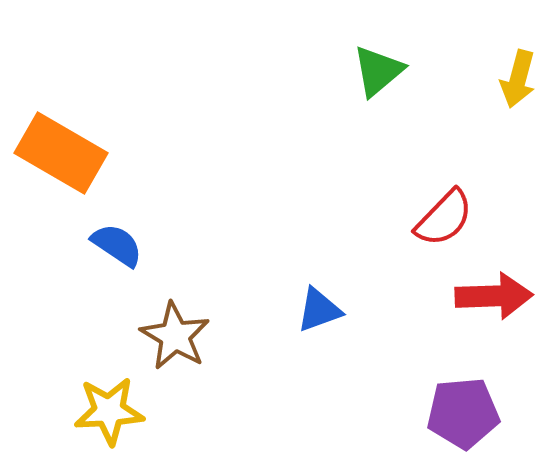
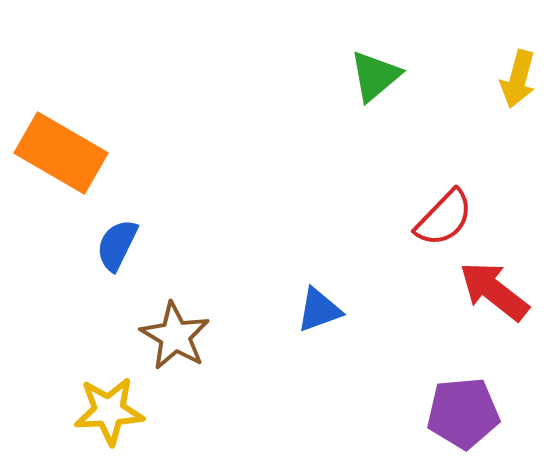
green triangle: moved 3 px left, 5 px down
blue semicircle: rotated 98 degrees counterclockwise
red arrow: moved 5 px up; rotated 140 degrees counterclockwise
